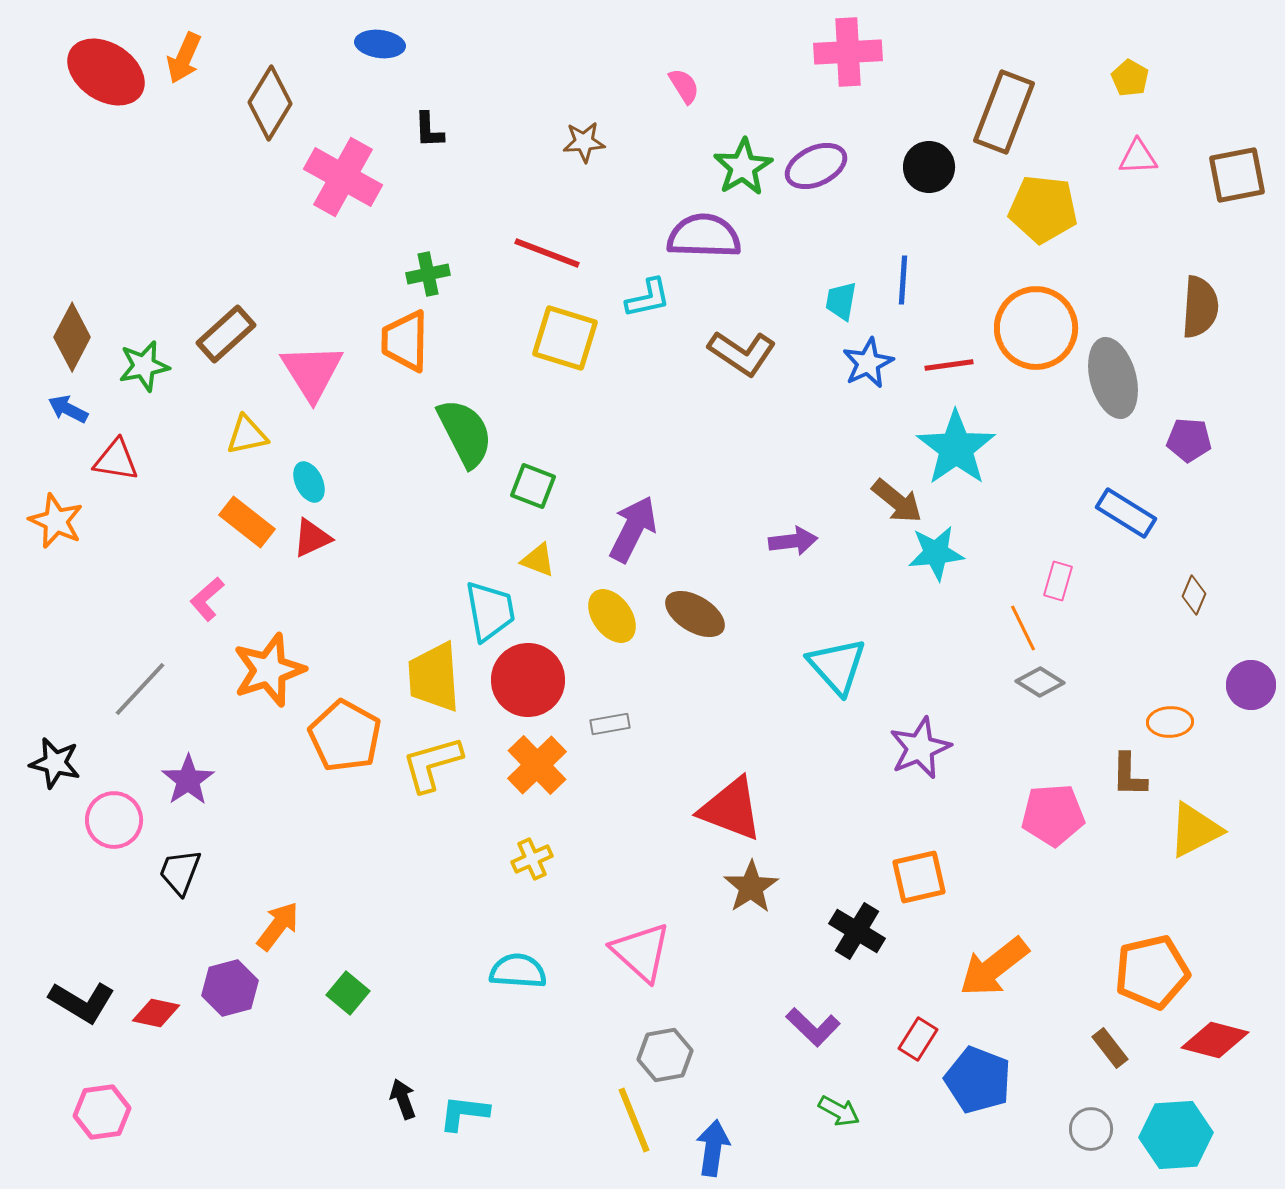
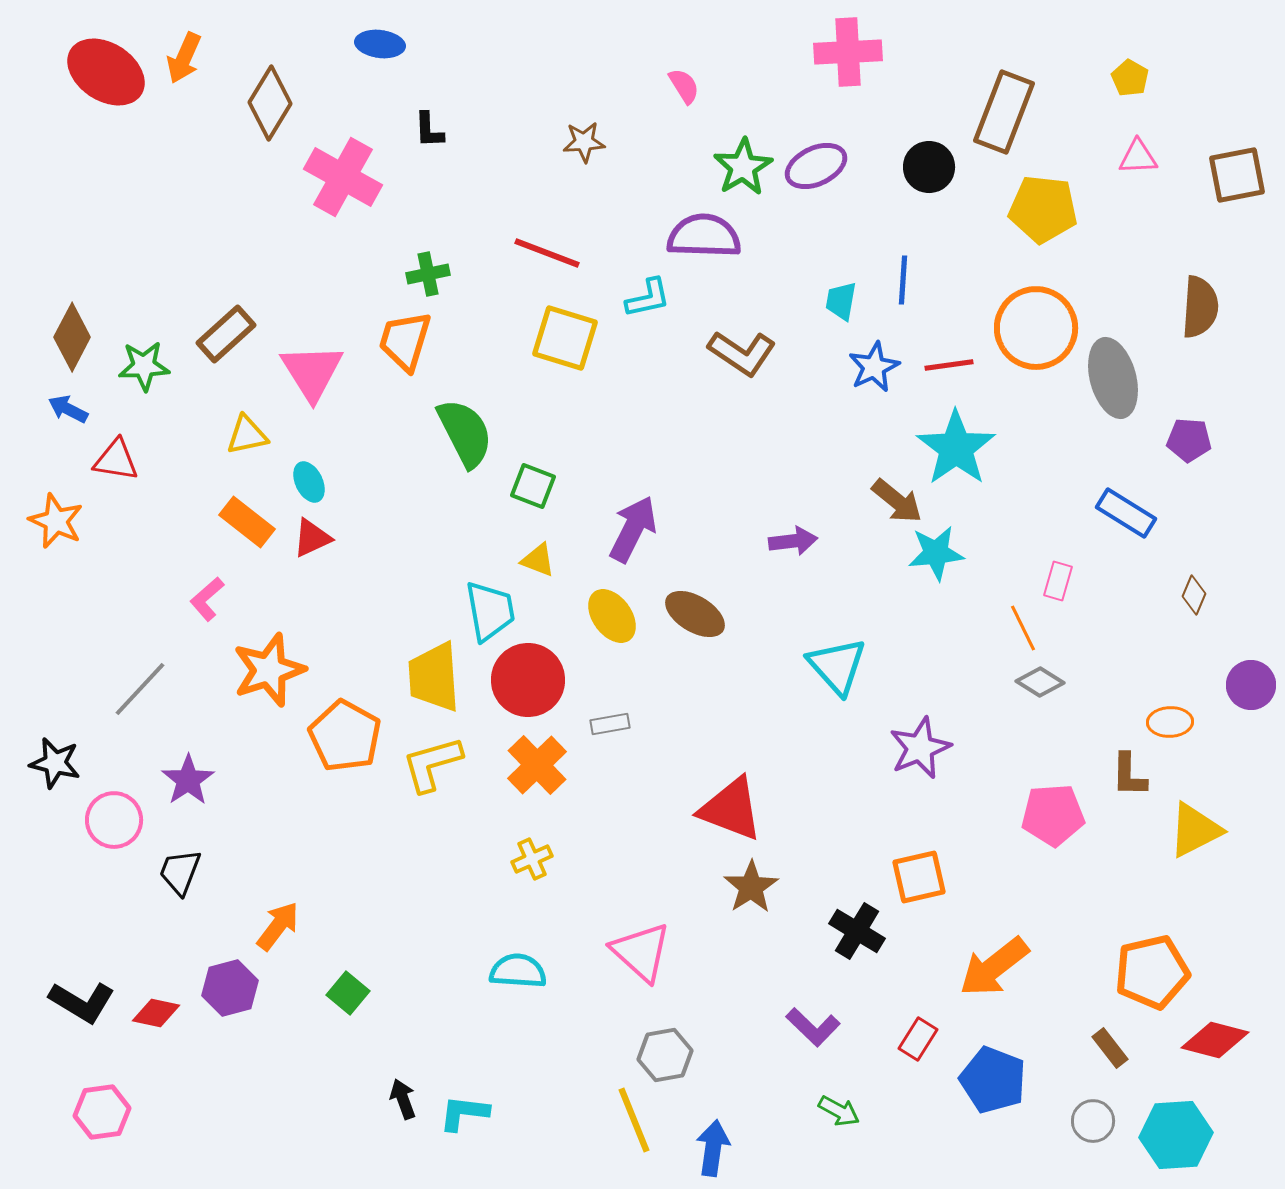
orange trapezoid at (405, 341): rotated 16 degrees clockwise
blue star at (868, 363): moved 6 px right, 4 px down
green star at (144, 366): rotated 9 degrees clockwise
blue pentagon at (978, 1080): moved 15 px right
gray circle at (1091, 1129): moved 2 px right, 8 px up
